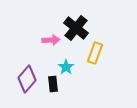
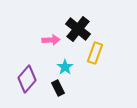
black cross: moved 2 px right, 1 px down
cyan star: moved 1 px left
black rectangle: moved 5 px right, 4 px down; rotated 21 degrees counterclockwise
